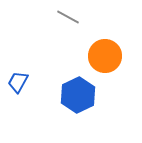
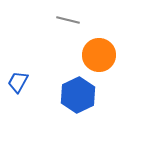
gray line: moved 3 px down; rotated 15 degrees counterclockwise
orange circle: moved 6 px left, 1 px up
